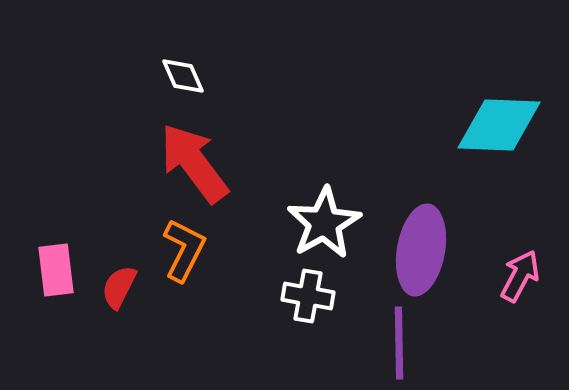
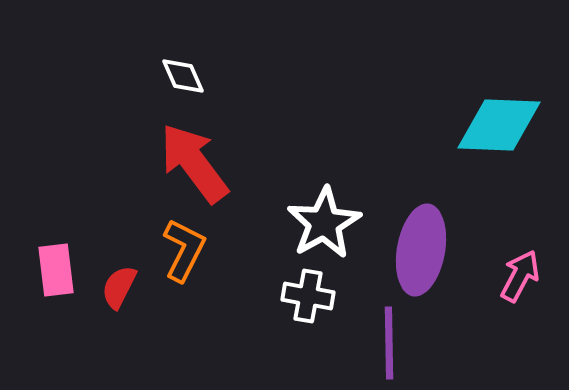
purple line: moved 10 px left
